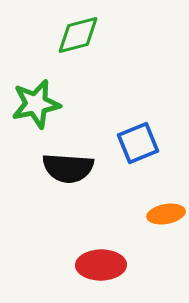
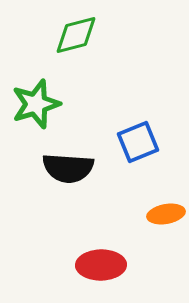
green diamond: moved 2 px left
green star: rotated 6 degrees counterclockwise
blue square: moved 1 px up
